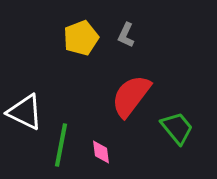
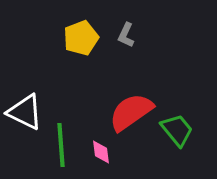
red semicircle: moved 16 px down; rotated 18 degrees clockwise
green trapezoid: moved 2 px down
green line: rotated 15 degrees counterclockwise
